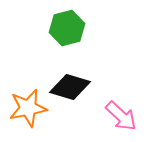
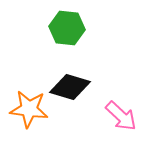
green hexagon: rotated 20 degrees clockwise
orange star: moved 1 px right, 1 px down; rotated 18 degrees clockwise
